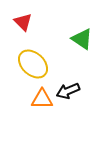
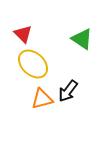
red triangle: moved 12 px down
black arrow: rotated 30 degrees counterclockwise
orange triangle: rotated 15 degrees counterclockwise
